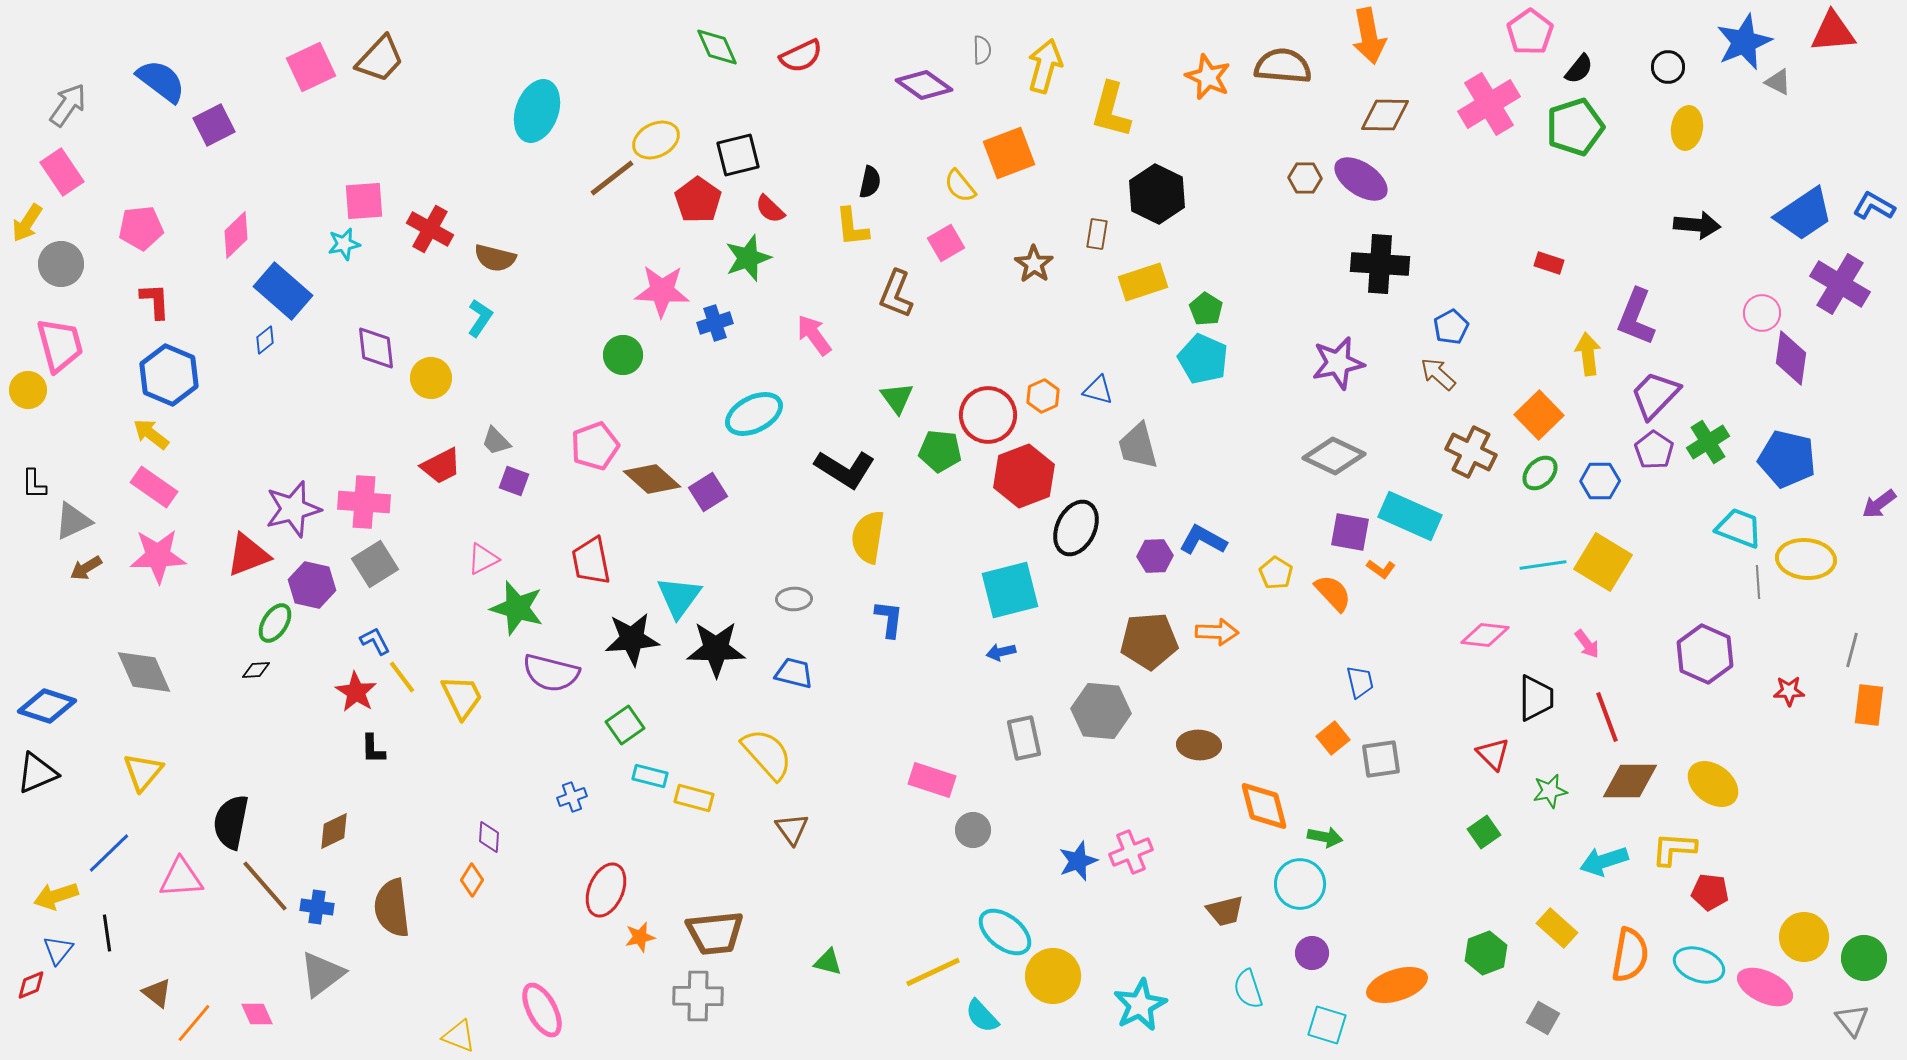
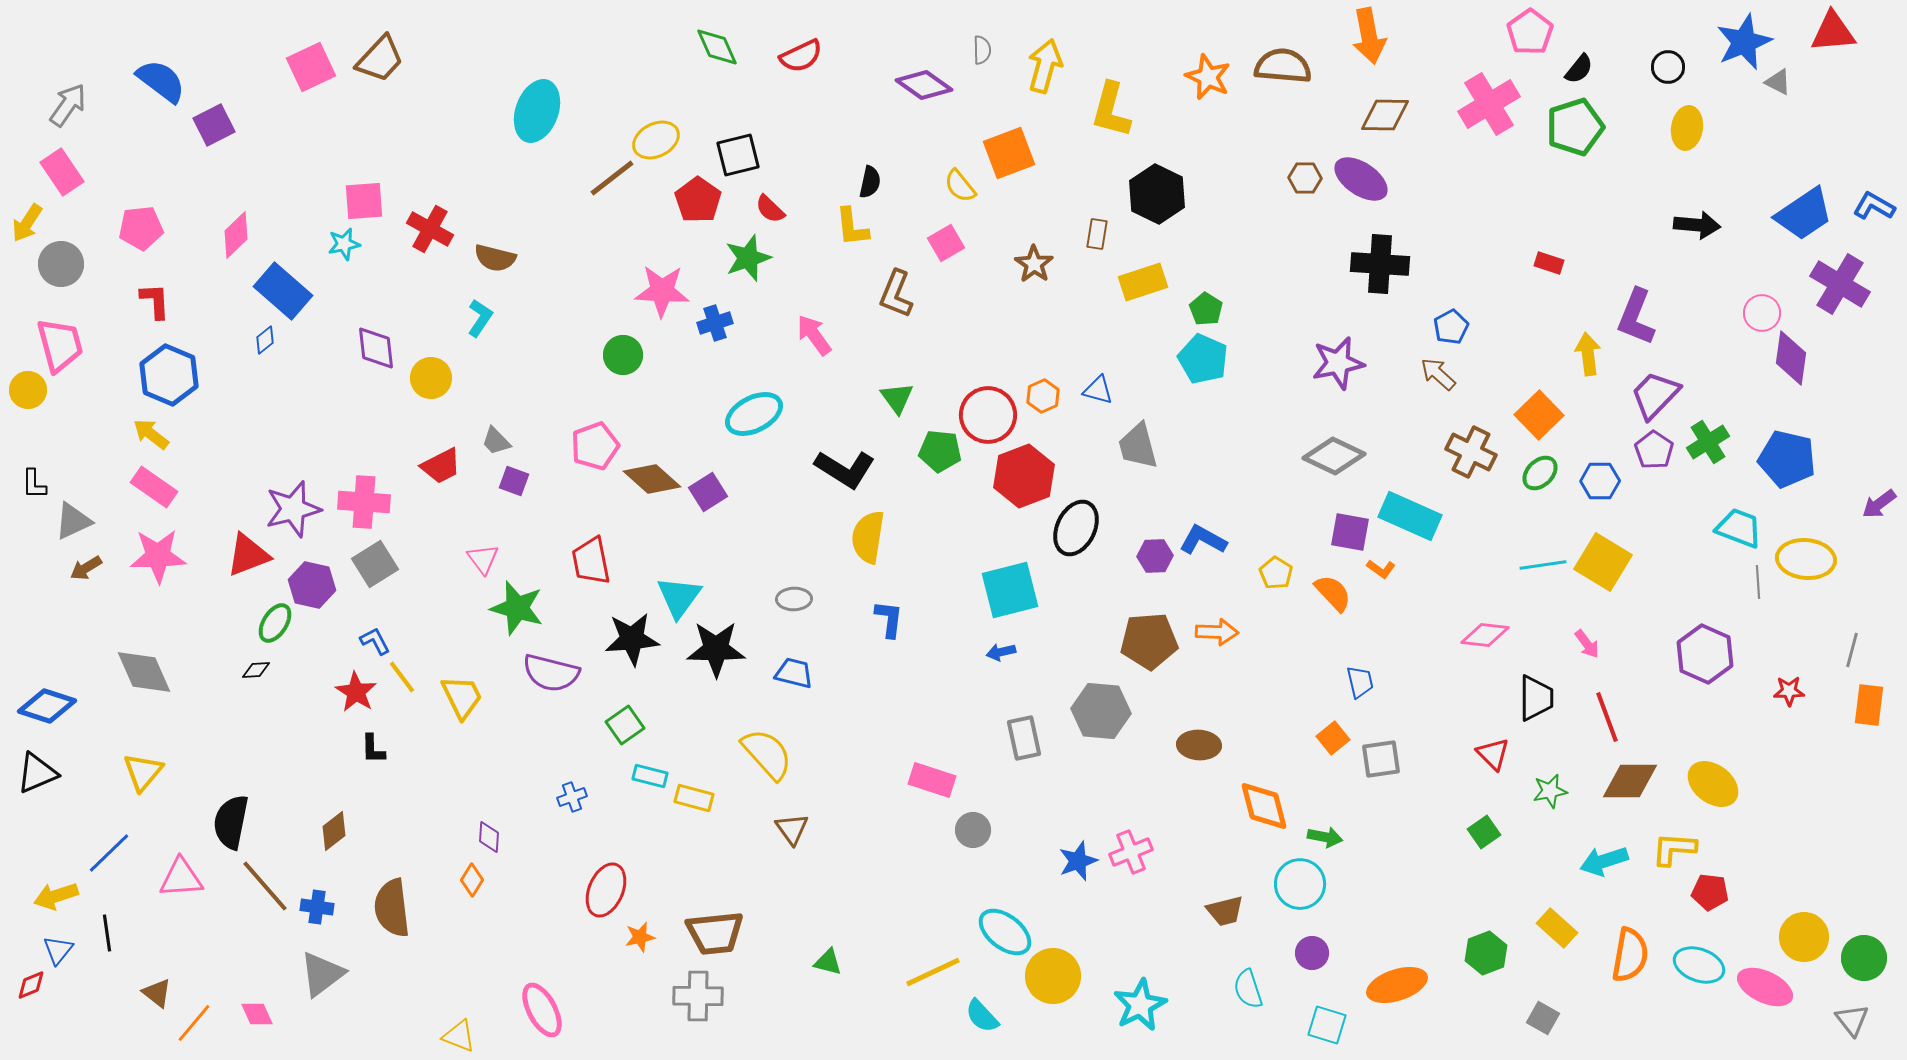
pink triangle at (483, 559): rotated 40 degrees counterclockwise
brown diamond at (334, 831): rotated 12 degrees counterclockwise
